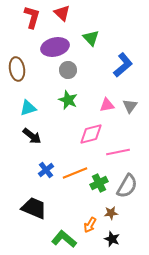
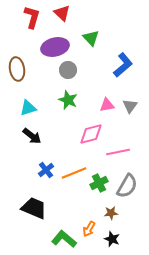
orange line: moved 1 px left
orange arrow: moved 1 px left, 4 px down
